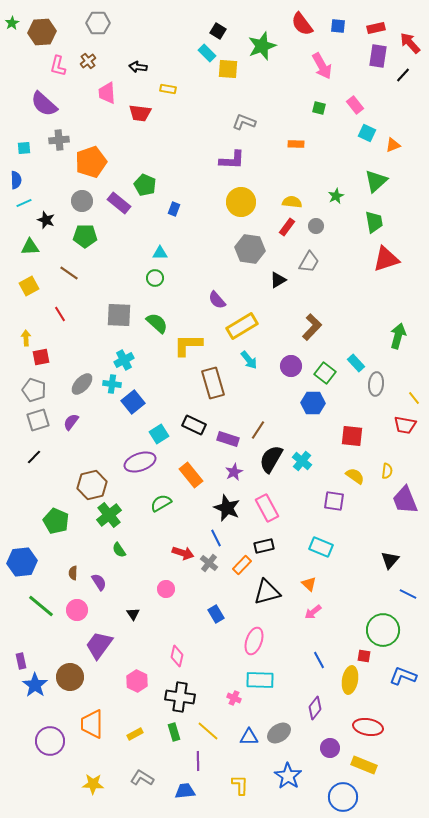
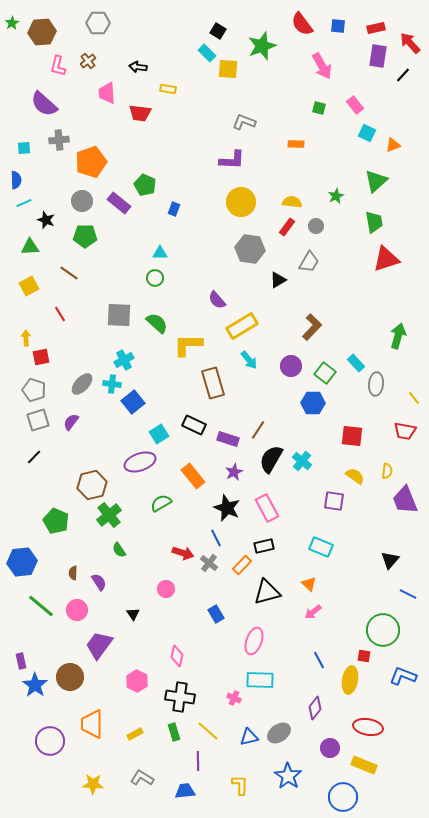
red trapezoid at (405, 425): moved 6 px down
orange rectangle at (191, 475): moved 2 px right, 1 px down
blue triangle at (249, 737): rotated 12 degrees counterclockwise
